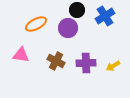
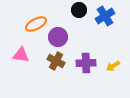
black circle: moved 2 px right
purple circle: moved 10 px left, 9 px down
